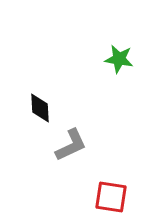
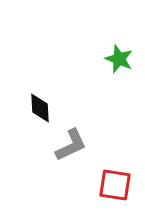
green star: rotated 12 degrees clockwise
red square: moved 4 px right, 12 px up
